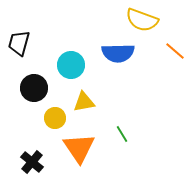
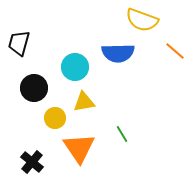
cyan circle: moved 4 px right, 2 px down
